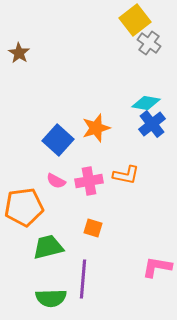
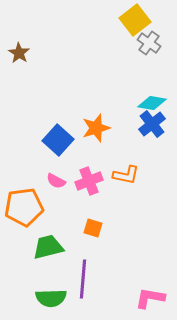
cyan diamond: moved 6 px right
pink cross: rotated 12 degrees counterclockwise
pink L-shape: moved 7 px left, 31 px down
